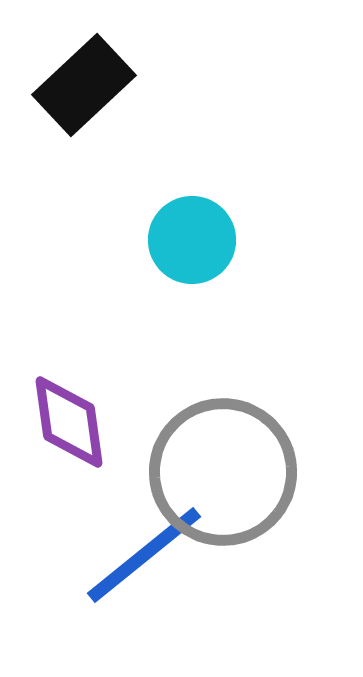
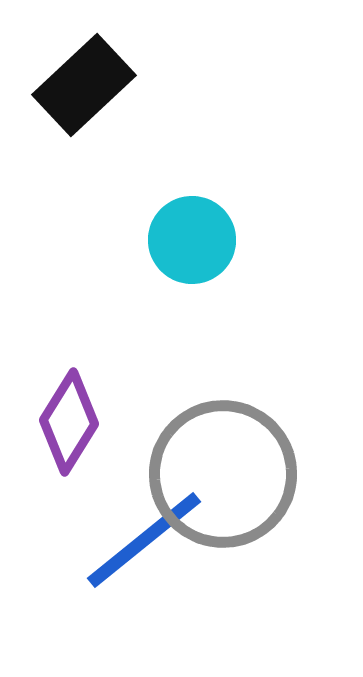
purple diamond: rotated 40 degrees clockwise
gray circle: moved 2 px down
blue line: moved 15 px up
